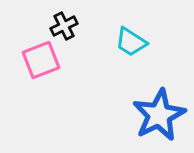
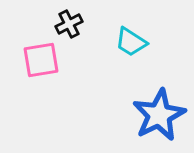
black cross: moved 5 px right, 2 px up
pink square: rotated 12 degrees clockwise
